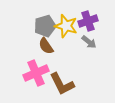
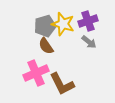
yellow star: moved 3 px left, 2 px up
